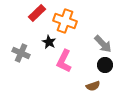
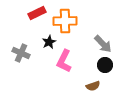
red rectangle: rotated 18 degrees clockwise
orange cross: rotated 20 degrees counterclockwise
black star: rotated 16 degrees clockwise
